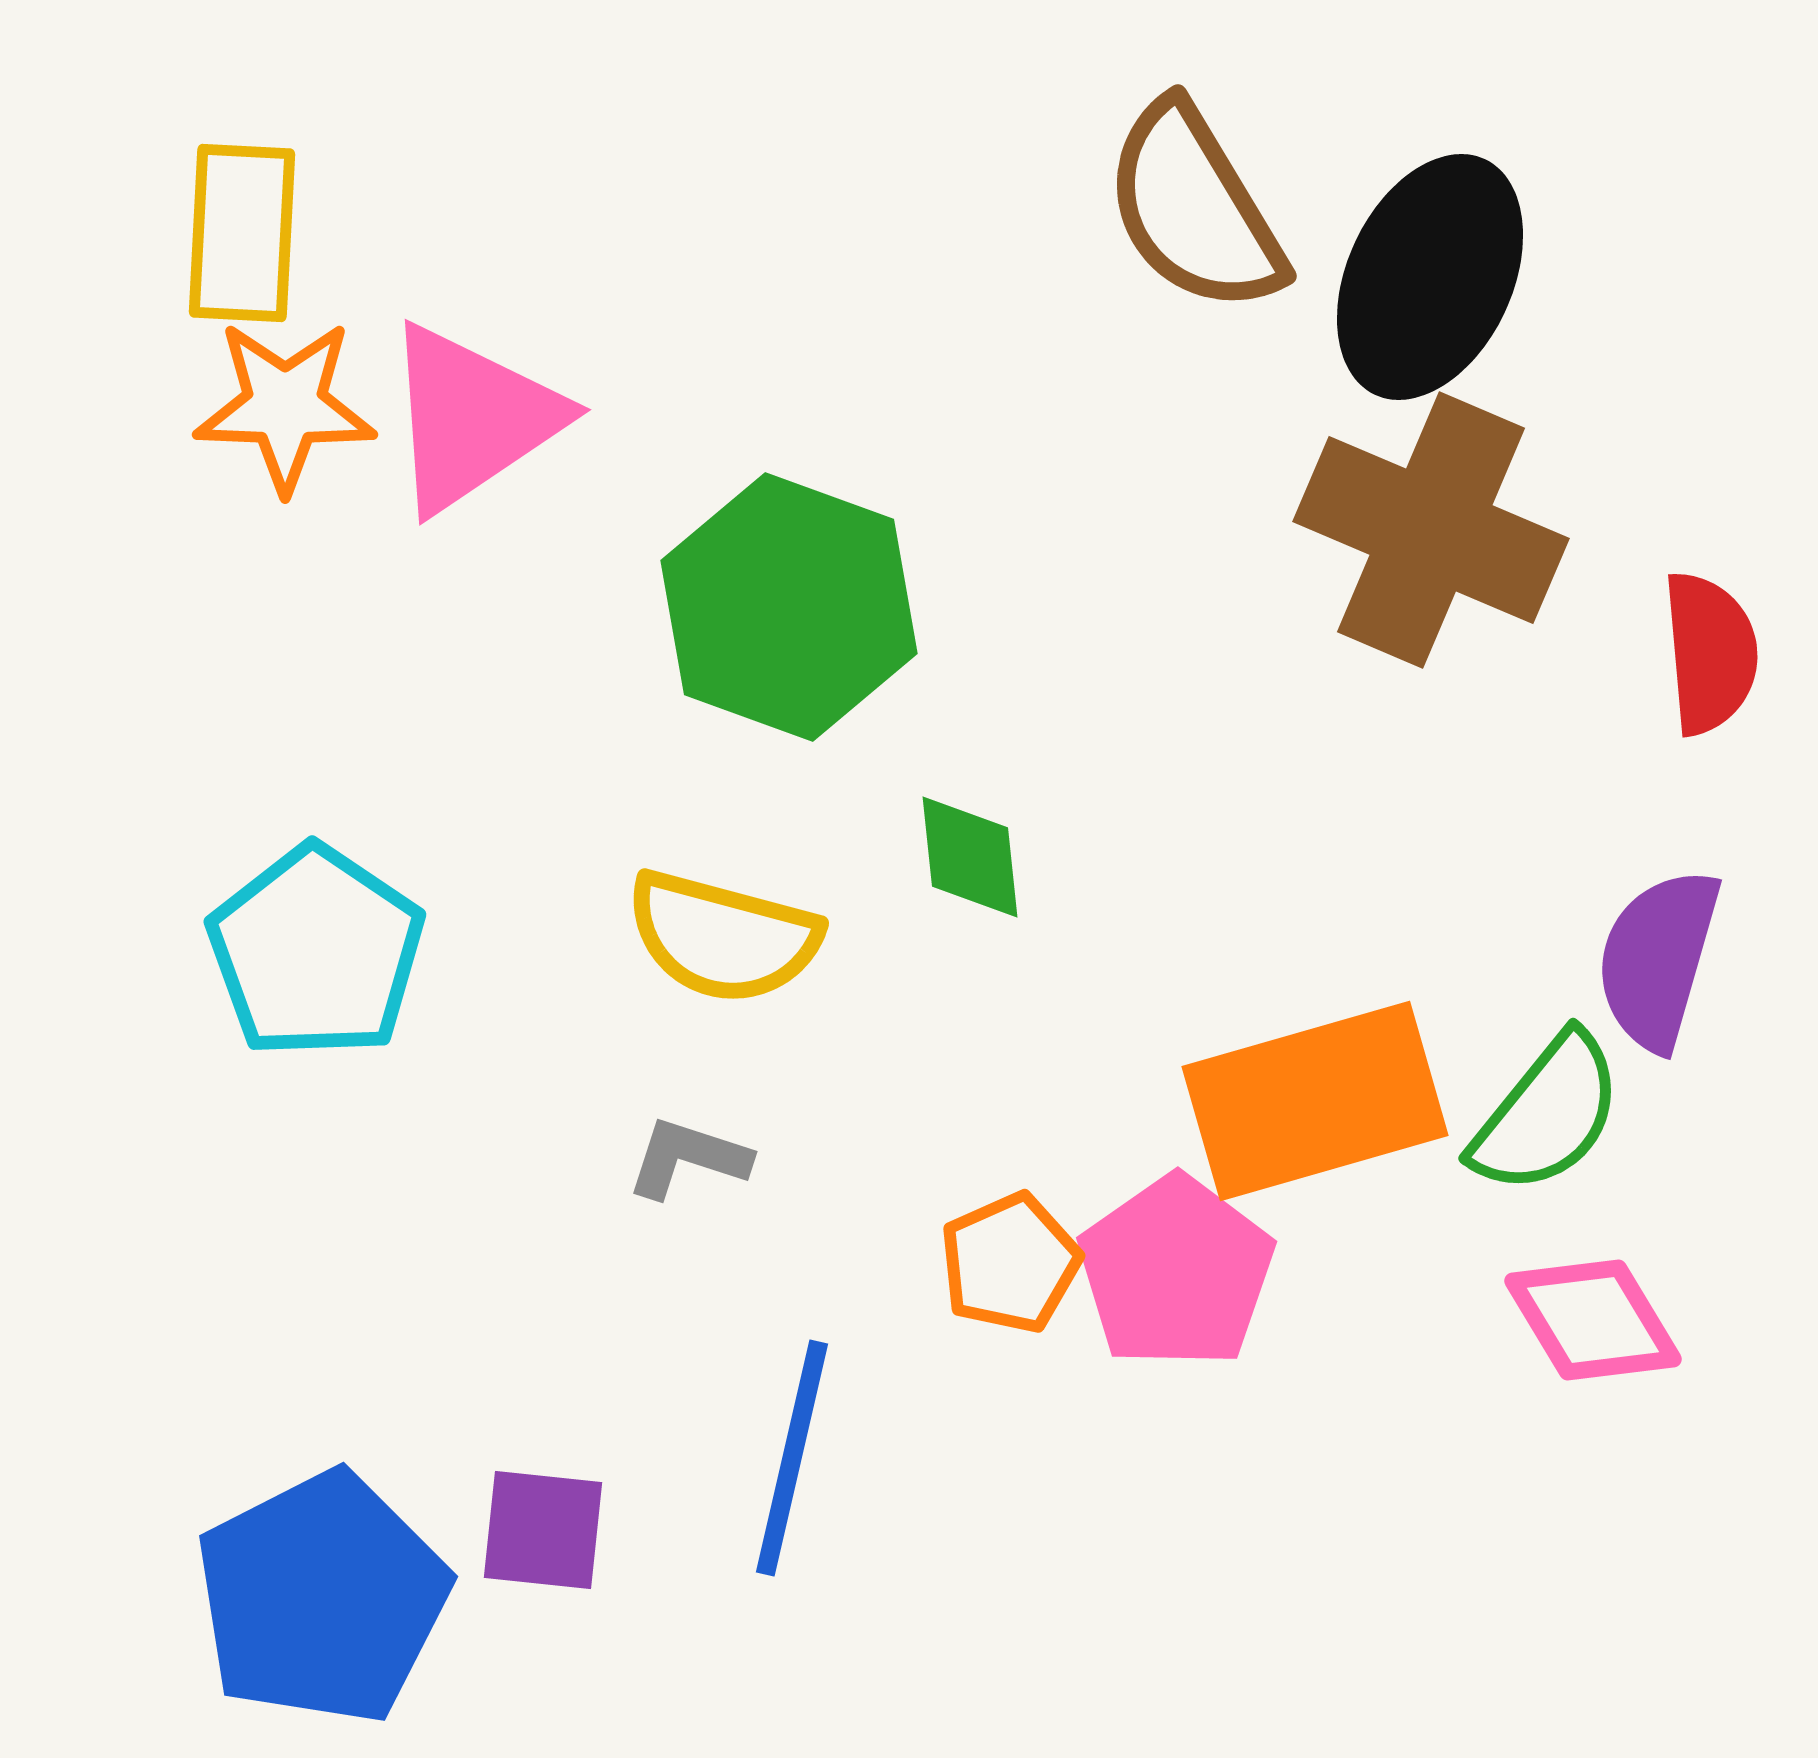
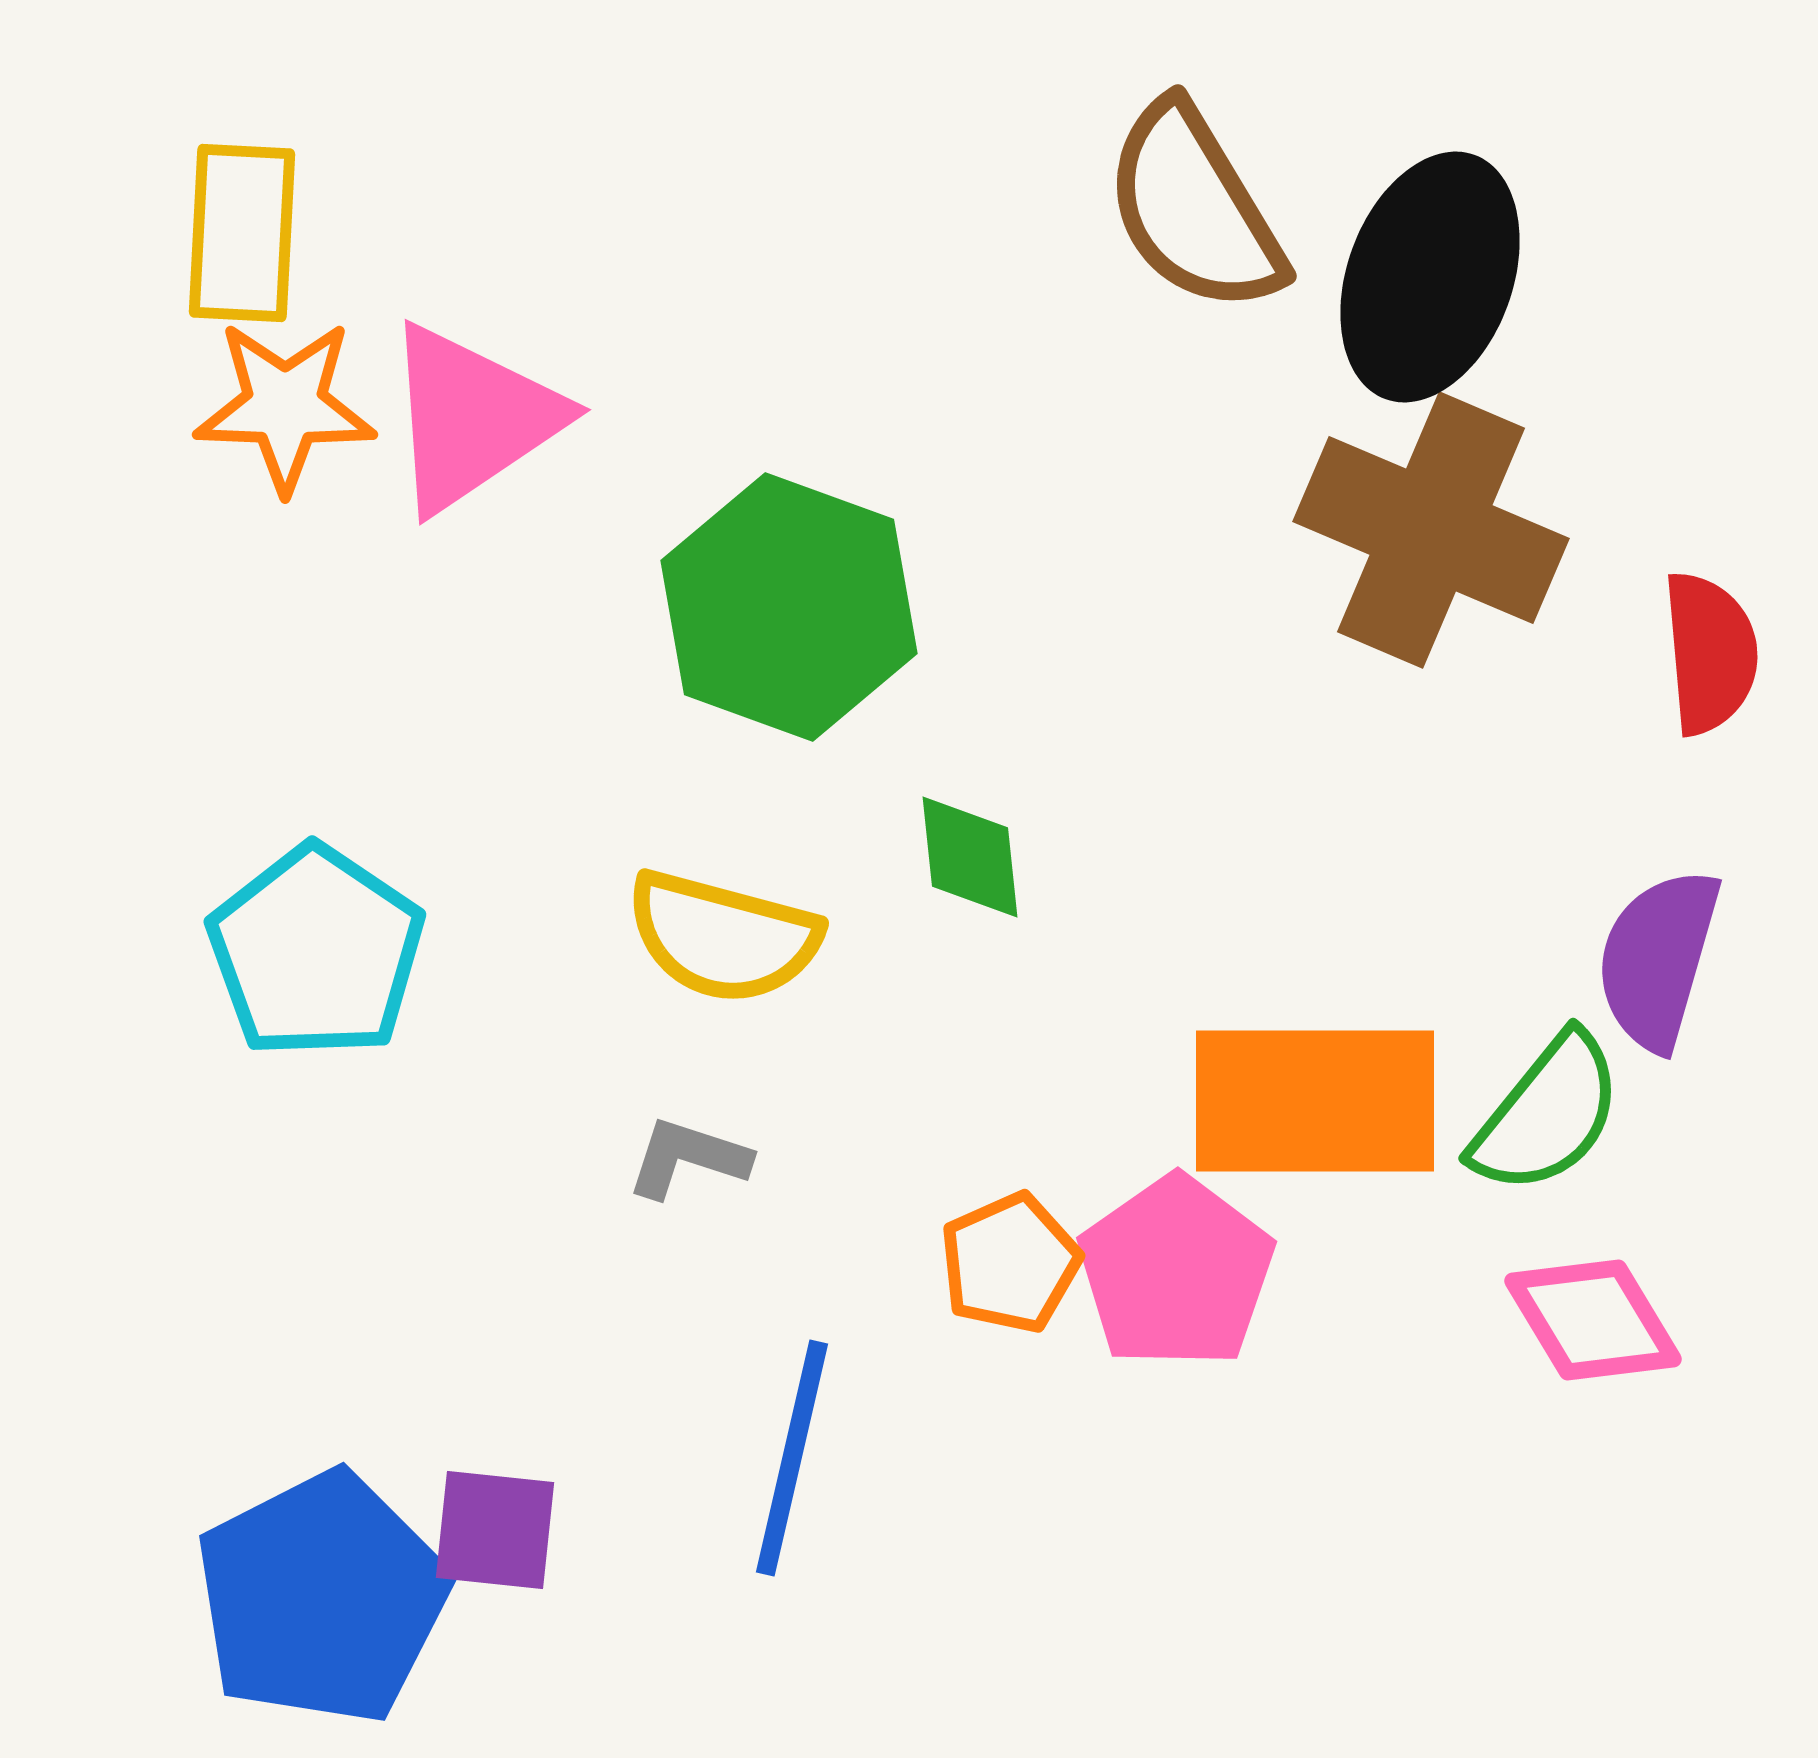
black ellipse: rotated 5 degrees counterclockwise
orange rectangle: rotated 16 degrees clockwise
purple square: moved 48 px left
